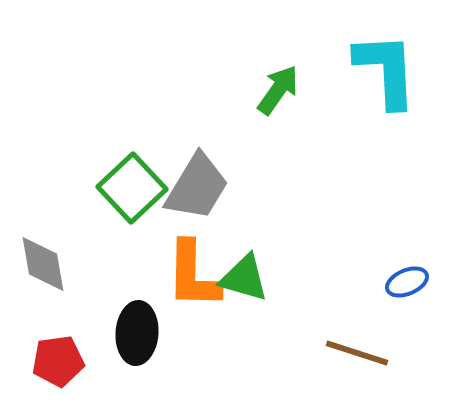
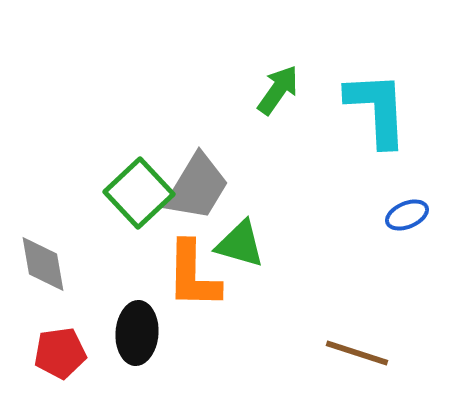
cyan L-shape: moved 9 px left, 39 px down
green square: moved 7 px right, 5 px down
green triangle: moved 4 px left, 34 px up
blue ellipse: moved 67 px up
red pentagon: moved 2 px right, 8 px up
